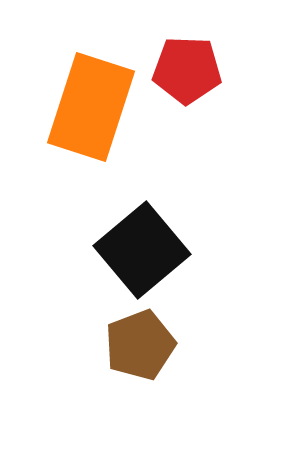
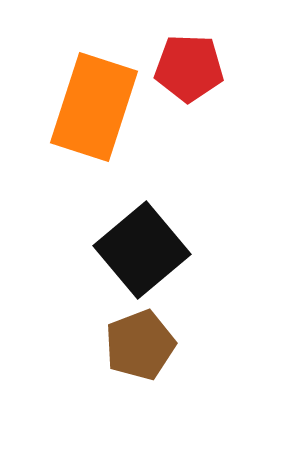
red pentagon: moved 2 px right, 2 px up
orange rectangle: moved 3 px right
